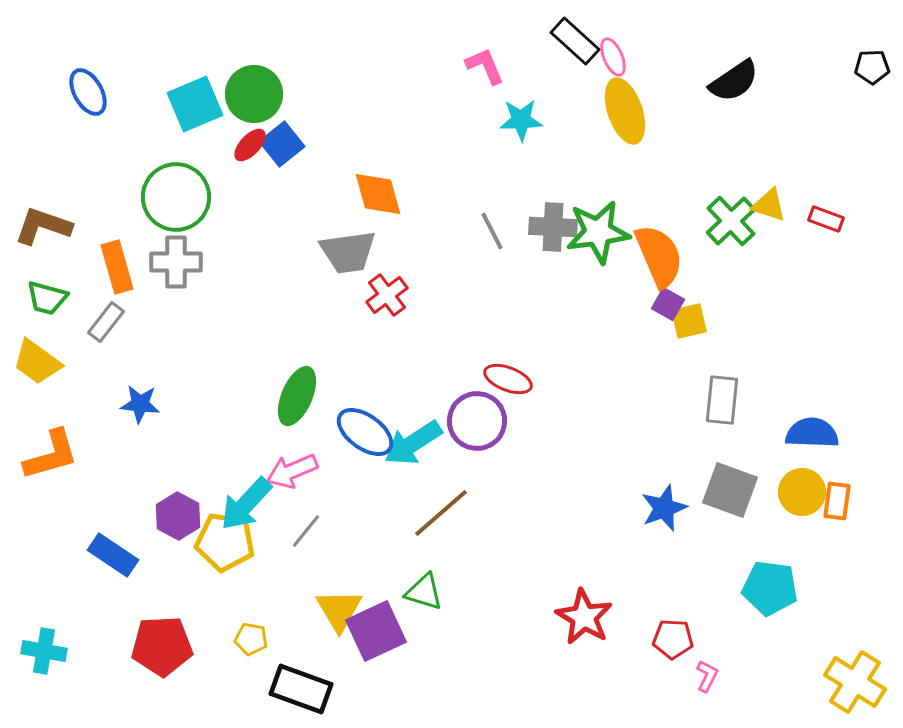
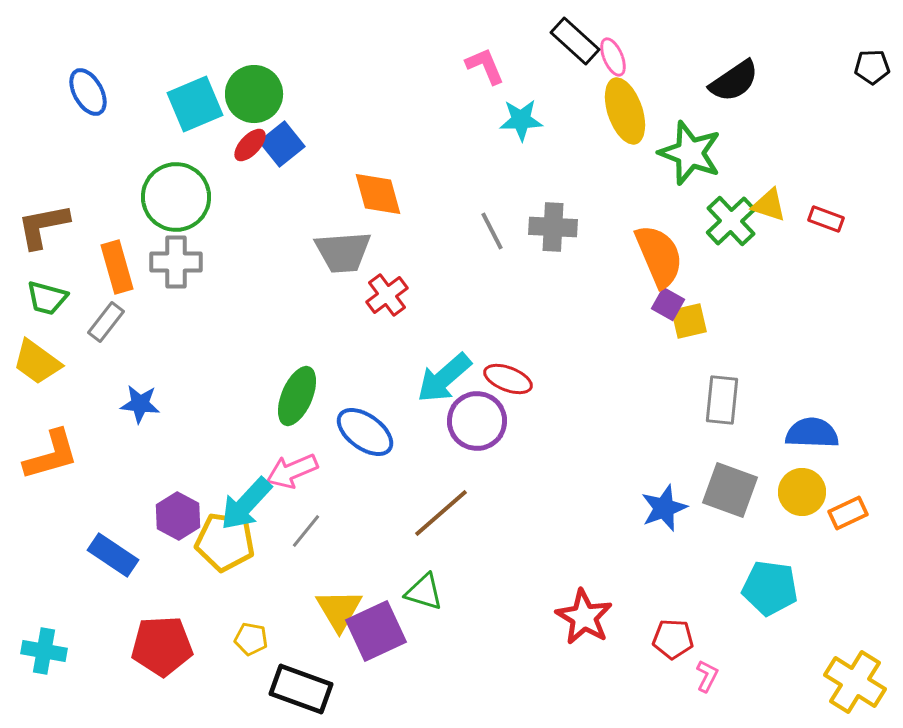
brown L-shape at (43, 226): rotated 30 degrees counterclockwise
green star at (598, 232): moved 92 px right, 79 px up; rotated 28 degrees clockwise
gray trapezoid at (348, 252): moved 5 px left; rotated 4 degrees clockwise
cyan arrow at (413, 443): moved 31 px right, 65 px up; rotated 8 degrees counterclockwise
orange rectangle at (837, 501): moved 11 px right, 12 px down; rotated 57 degrees clockwise
